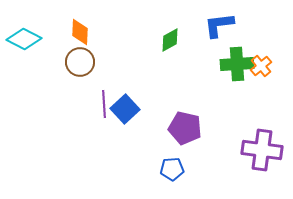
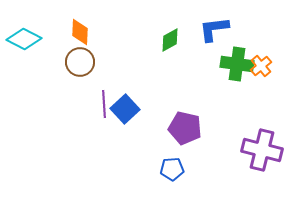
blue L-shape: moved 5 px left, 4 px down
green cross: rotated 12 degrees clockwise
purple cross: rotated 6 degrees clockwise
